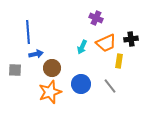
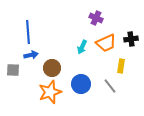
blue arrow: moved 5 px left, 1 px down
yellow rectangle: moved 2 px right, 5 px down
gray square: moved 2 px left
